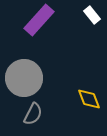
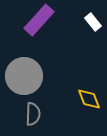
white rectangle: moved 1 px right, 7 px down
gray circle: moved 2 px up
gray semicircle: rotated 25 degrees counterclockwise
